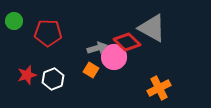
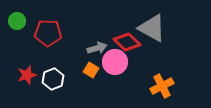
green circle: moved 3 px right
pink circle: moved 1 px right, 5 px down
orange cross: moved 3 px right, 2 px up
